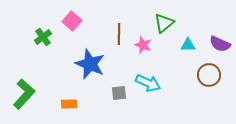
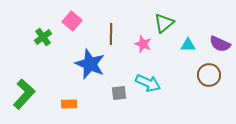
brown line: moved 8 px left
pink star: moved 1 px up
